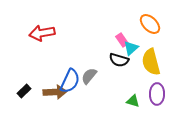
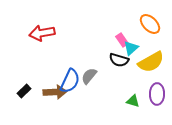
yellow semicircle: rotated 104 degrees counterclockwise
